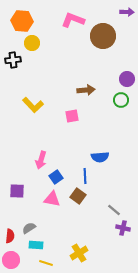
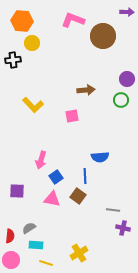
gray line: moved 1 px left; rotated 32 degrees counterclockwise
